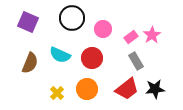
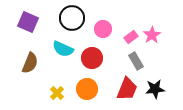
cyan semicircle: moved 3 px right, 6 px up
red trapezoid: rotated 30 degrees counterclockwise
